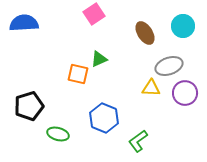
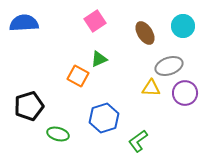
pink square: moved 1 px right, 7 px down
orange square: moved 2 px down; rotated 15 degrees clockwise
blue hexagon: rotated 20 degrees clockwise
